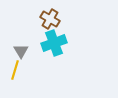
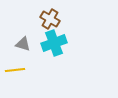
gray triangle: moved 2 px right, 7 px up; rotated 42 degrees counterclockwise
yellow line: rotated 66 degrees clockwise
